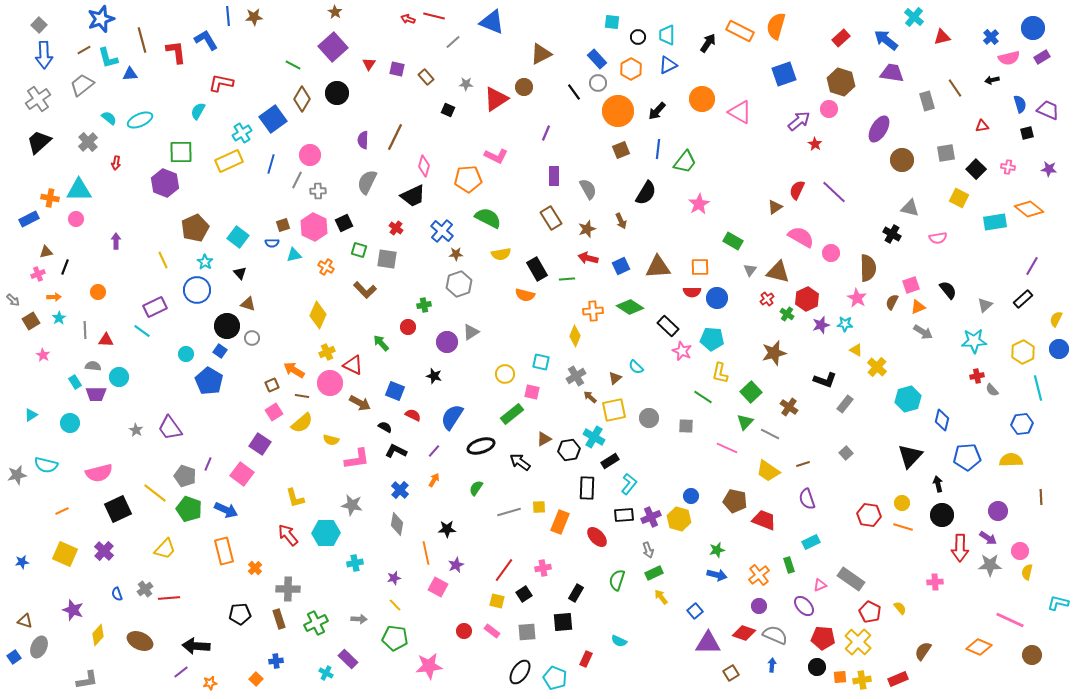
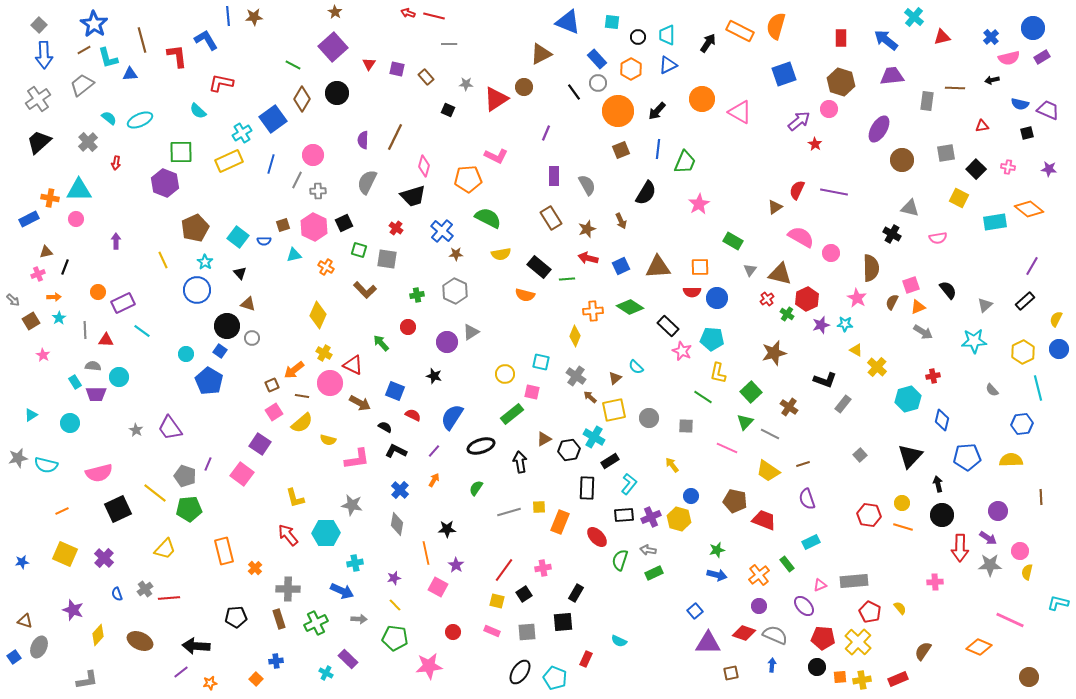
blue star at (101, 19): moved 7 px left, 5 px down; rotated 20 degrees counterclockwise
red arrow at (408, 19): moved 6 px up
blue triangle at (492, 22): moved 76 px right
red rectangle at (841, 38): rotated 48 degrees counterclockwise
gray line at (453, 42): moved 4 px left, 2 px down; rotated 42 degrees clockwise
red L-shape at (176, 52): moved 1 px right, 4 px down
purple trapezoid at (892, 73): moved 3 px down; rotated 15 degrees counterclockwise
brown line at (955, 88): rotated 54 degrees counterclockwise
gray rectangle at (927, 101): rotated 24 degrees clockwise
blue semicircle at (1020, 104): rotated 120 degrees clockwise
cyan semicircle at (198, 111): rotated 78 degrees counterclockwise
pink circle at (310, 155): moved 3 px right
green trapezoid at (685, 162): rotated 15 degrees counterclockwise
gray semicircle at (588, 189): moved 1 px left, 4 px up
purple line at (834, 192): rotated 32 degrees counterclockwise
black trapezoid at (413, 196): rotated 8 degrees clockwise
blue semicircle at (272, 243): moved 8 px left, 2 px up
brown semicircle at (868, 268): moved 3 px right
black rectangle at (537, 269): moved 2 px right, 2 px up; rotated 20 degrees counterclockwise
brown triangle at (778, 272): moved 2 px right, 2 px down
gray hexagon at (459, 284): moved 4 px left, 7 px down; rotated 15 degrees counterclockwise
black rectangle at (1023, 299): moved 2 px right, 2 px down
green cross at (424, 305): moved 7 px left, 10 px up
purple rectangle at (155, 307): moved 32 px left, 4 px up
yellow cross at (327, 352): moved 3 px left, 1 px down; rotated 35 degrees counterclockwise
orange arrow at (294, 370): rotated 70 degrees counterclockwise
yellow L-shape at (720, 373): moved 2 px left
gray cross at (576, 376): rotated 24 degrees counterclockwise
red cross at (977, 376): moved 44 px left
gray rectangle at (845, 404): moved 2 px left
yellow semicircle at (331, 440): moved 3 px left
gray square at (846, 453): moved 14 px right, 2 px down
black arrow at (520, 462): rotated 45 degrees clockwise
gray star at (17, 475): moved 1 px right, 17 px up
green pentagon at (189, 509): rotated 25 degrees counterclockwise
blue arrow at (226, 510): moved 116 px right, 81 px down
gray arrow at (648, 550): rotated 119 degrees clockwise
purple cross at (104, 551): moved 7 px down
purple star at (456, 565): rotated 14 degrees counterclockwise
green rectangle at (789, 565): moved 2 px left, 1 px up; rotated 21 degrees counterclockwise
gray rectangle at (851, 579): moved 3 px right, 2 px down; rotated 40 degrees counterclockwise
green semicircle at (617, 580): moved 3 px right, 20 px up
yellow arrow at (661, 597): moved 11 px right, 132 px up
black pentagon at (240, 614): moved 4 px left, 3 px down
red circle at (464, 631): moved 11 px left, 1 px down
pink rectangle at (492, 631): rotated 14 degrees counterclockwise
brown circle at (1032, 655): moved 3 px left, 22 px down
brown square at (731, 673): rotated 21 degrees clockwise
